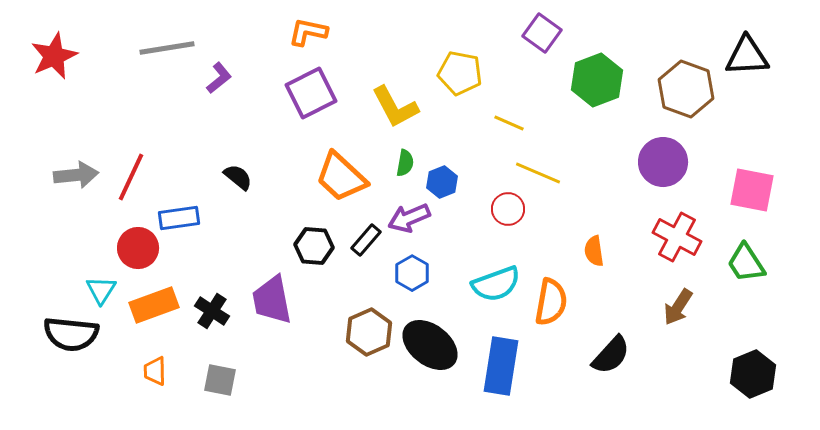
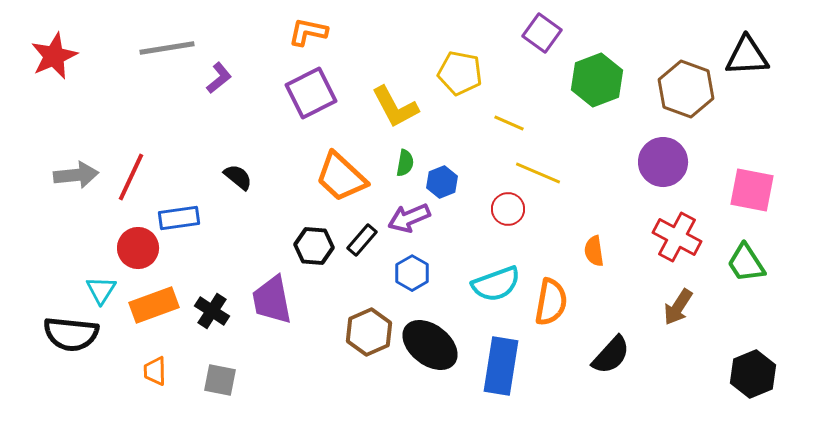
black rectangle at (366, 240): moved 4 px left
